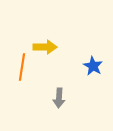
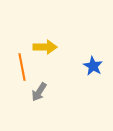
orange line: rotated 20 degrees counterclockwise
gray arrow: moved 20 px left, 6 px up; rotated 30 degrees clockwise
